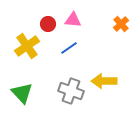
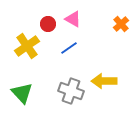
pink triangle: moved 1 px up; rotated 24 degrees clockwise
